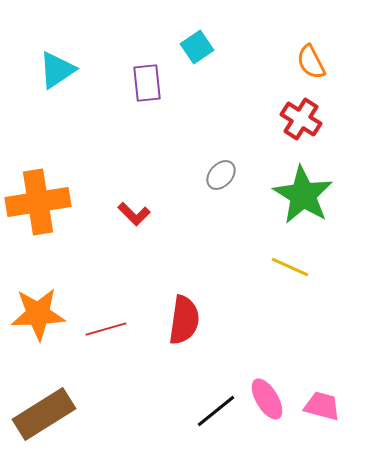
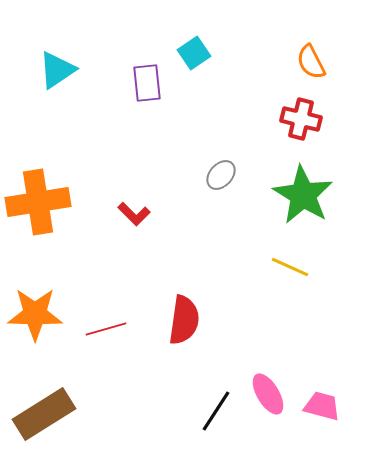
cyan square: moved 3 px left, 6 px down
red cross: rotated 18 degrees counterclockwise
orange star: moved 3 px left; rotated 4 degrees clockwise
pink ellipse: moved 1 px right, 5 px up
black line: rotated 18 degrees counterclockwise
